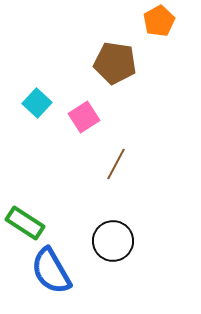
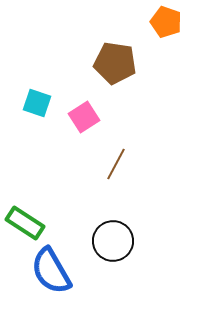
orange pentagon: moved 7 px right, 1 px down; rotated 24 degrees counterclockwise
cyan square: rotated 24 degrees counterclockwise
